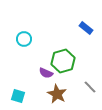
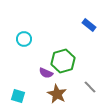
blue rectangle: moved 3 px right, 3 px up
